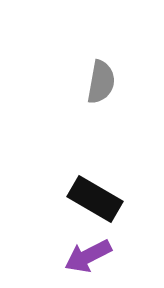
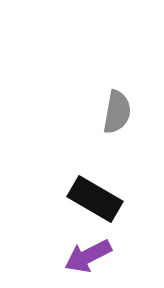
gray semicircle: moved 16 px right, 30 px down
